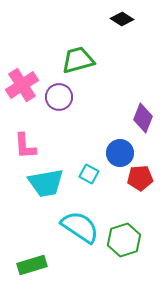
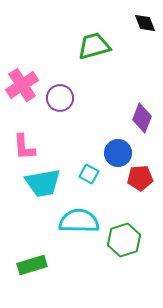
black diamond: moved 23 px right, 4 px down; rotated 35 degrees clockwise
green trapezoid: moved 16 px right, 14 px up
purple circle: moved 1 px right, 1 px down
purple diamond: moved 1 px left
pink L-shape: moved 1 px left, 1 px down
blue circle: moved 2 px left
cyan trapezoid: moved 3 px left
cyan semicircle: moved 1 px left, 6 px up; rotated 33 degrees counterclockwise
